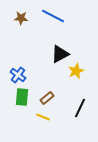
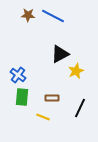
brown star: moved 7 px right, 3 px up
brown rectangle: moved 5 px right; rotated 40 degrees clockwise
